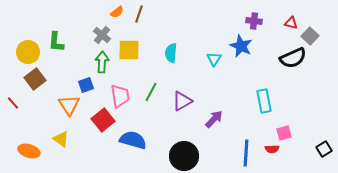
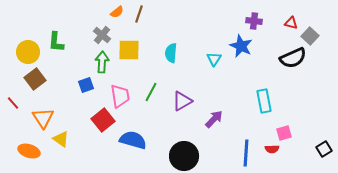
orange triangle: moved 26 px left, 13 px down
